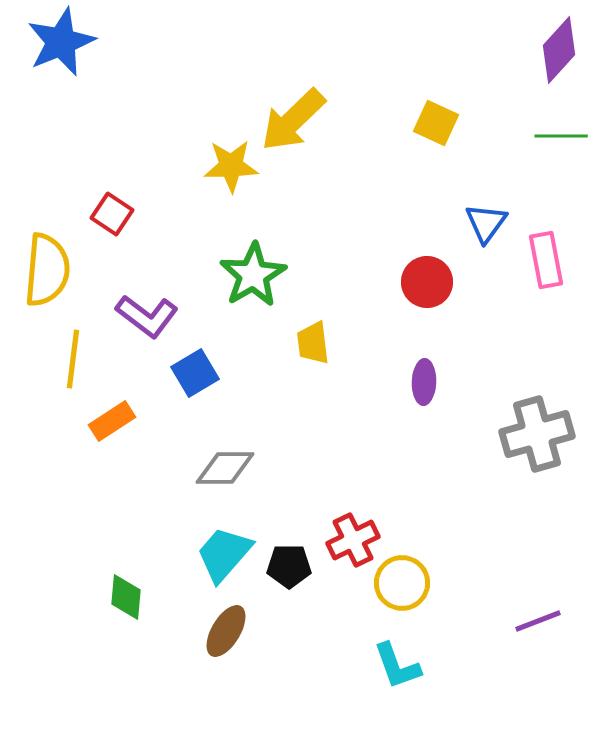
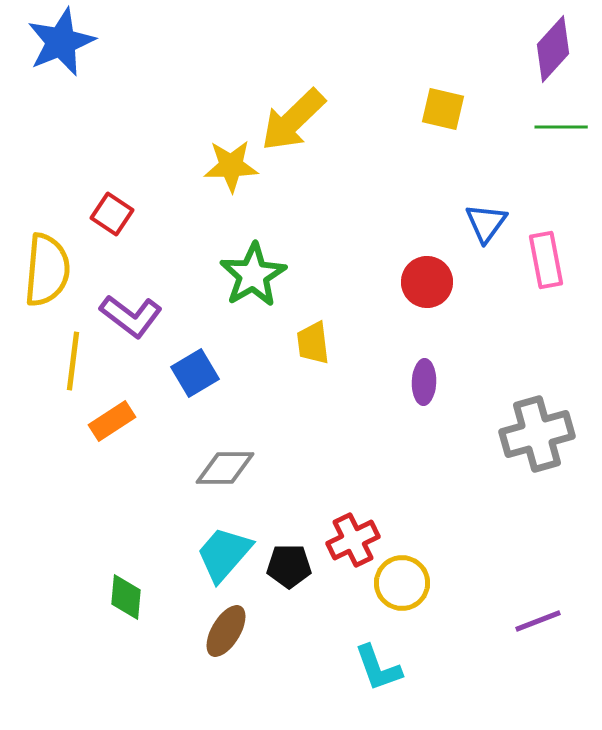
purple diamond: moved 6 px left, 1 px up
yellow square: moved 7 px right, 14 px up; rotated 12 degrees counterclockwise
green line: moved 9 px up
purple L-shape: moved 16 px left
yellow line: moved 2 px down
cyan L-shape: moved 19 px left, 2 px down
